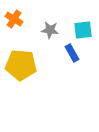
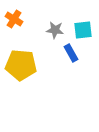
gray star: moved 5 px right
blue rectangle: moved 1 px left
